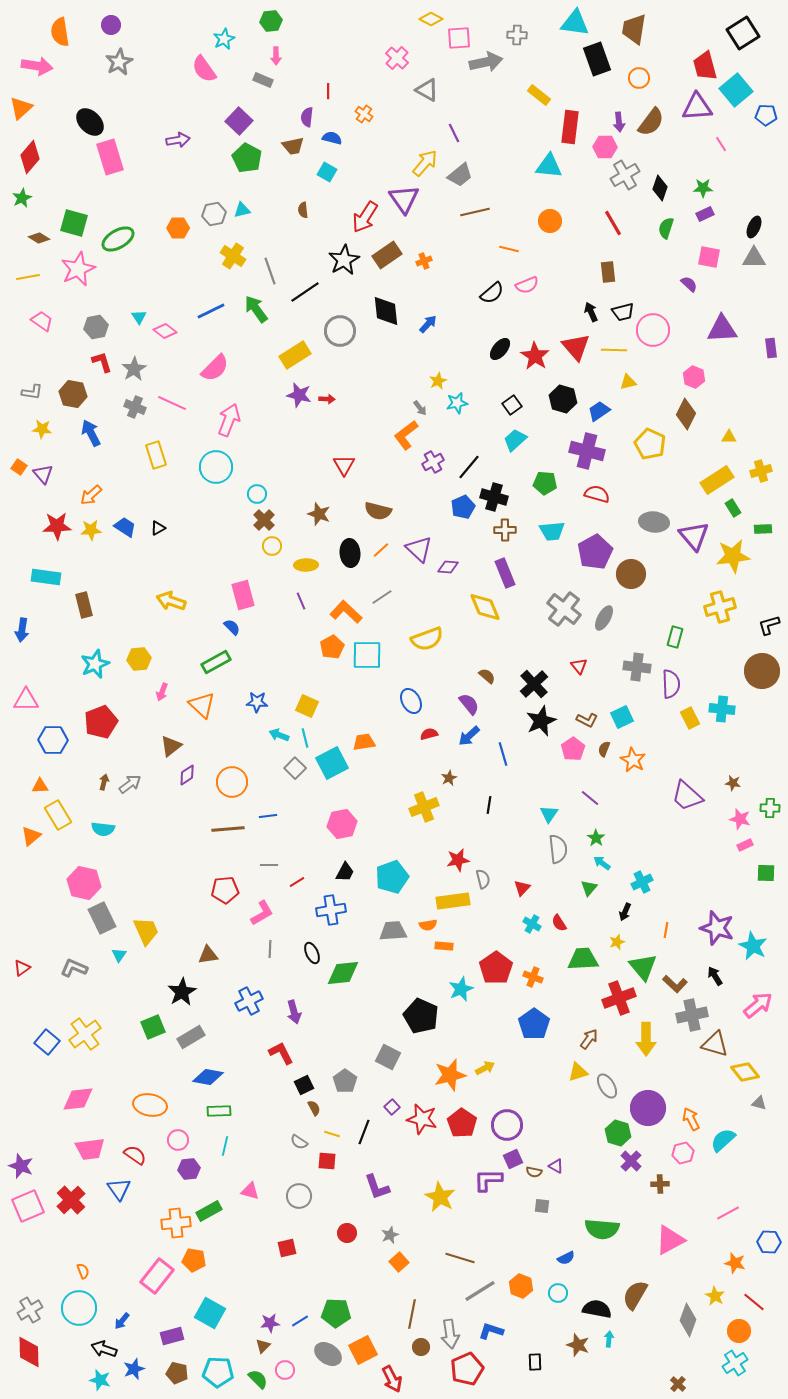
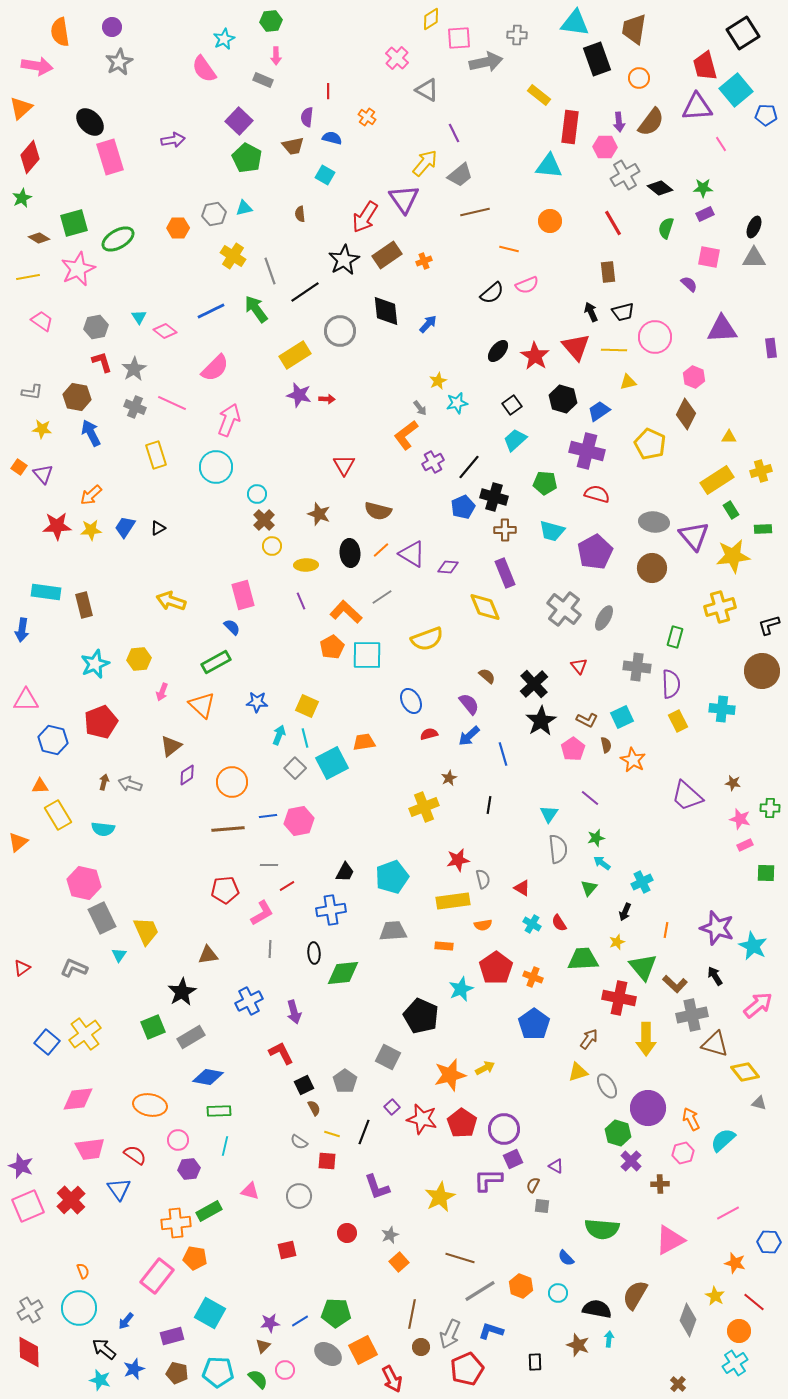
yellow diamond at (431, 19): rotated 60 degrees counterclockwise
purple circle at (111, 25): moved 1 px right, 2 px down
orange cross at (364, 114): moved 3 px right, 3 px down
purple arrow at (178, 140): moved 5 px left
cyan square at (327, 172): moved 2 px left, 3 px down
black diamond at (660, 188): rotated 70 degrees counterclockwise
cyan triangle at (242, 210): moved 2 px right, 2 px up
brown semicircle at (303, 210): moved 3 px left, 4 px down
green square at (74, 223): rotated 32 degrees counterclockwise
pink circle at (653, 330): moved 2 px right, 7 px down
black ellipse at (500, 349): moved 2 px left, 2 px down
brown hexagon at (73, 394): moved 4 px right, 3 px down
green rectangle at (733, 508): moved 2 px left, 2 px down
blue trapezoid at (125, 527): rotated 90 degrees counterclockwise
cyan trapezoid at (552, 531): rotated 20 degrees clockwise
purple triangle at (419, 549): moved 7 px left, 5 px down; rotated 12 degrees counterclockwise
brown circle at (631, 574): moved 21 px right, 6 px up
cyan rectangle at (46, 577): moved 15 px down
yellow rectangle at (690, 718): moved 12 px left, 3 px down
black star at (541, 721): rotated 8 degrees counterclockwise
cyan arrow at (279, 735): rotated 90 degrees clockwise
blue hexagon at (53, 740): rotated 12 degrees clockwise
brown semicircle at (604, 749): moved 2 px right, 4 px up; rotated 147 degrees clockwise
gray arrow at (130, 784): rotated 125 degrees counterclockwise
pink hexagon at (342, 824): moved 43 px left, 3 px up
orange triangle at (31, 836): moved 13 px left, 6 px down
green star at (596, 838): rotated 24 degrees clockwise
red line at (297, 882): moved 10 px left, 4 px down
red triangle at (522, 888): rotated 42 degrees counterclockwise
orange semicircle at (428, 925): moved 55 px right
black ellipse at (312, 953): moved 2 px right; rotated 20 degrees clockwise
red cross at (619, 998): rotated 32 degrees clockwise
purple circle at (507, 1125): moved 3 px left, 4 px down
brown semicircle at (534, 1172): moved 1 px left, 13 px down; rotated 105 degrees clockwise
yellow star at (440, 1197): rotated 16 degrees clockwise
red square at (287, 1248): moved 2 px down
blue semicircle at (566, 1258): rotated 72 degrees clockwise
orange pentagon at (194, 1260): moved 1 px right, 2 px up
blue arrow at (122, 1321): moved 4 px right
gray arrow at (450, 1334): rotated 32 degrees clockwise
black arrow at (104, 1349): rotated 20 degrees clockwise
